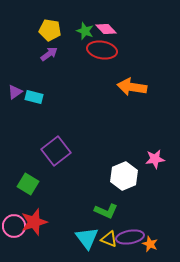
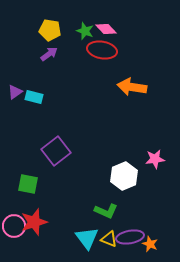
green square: rotated 20 degrees counterclockwise
